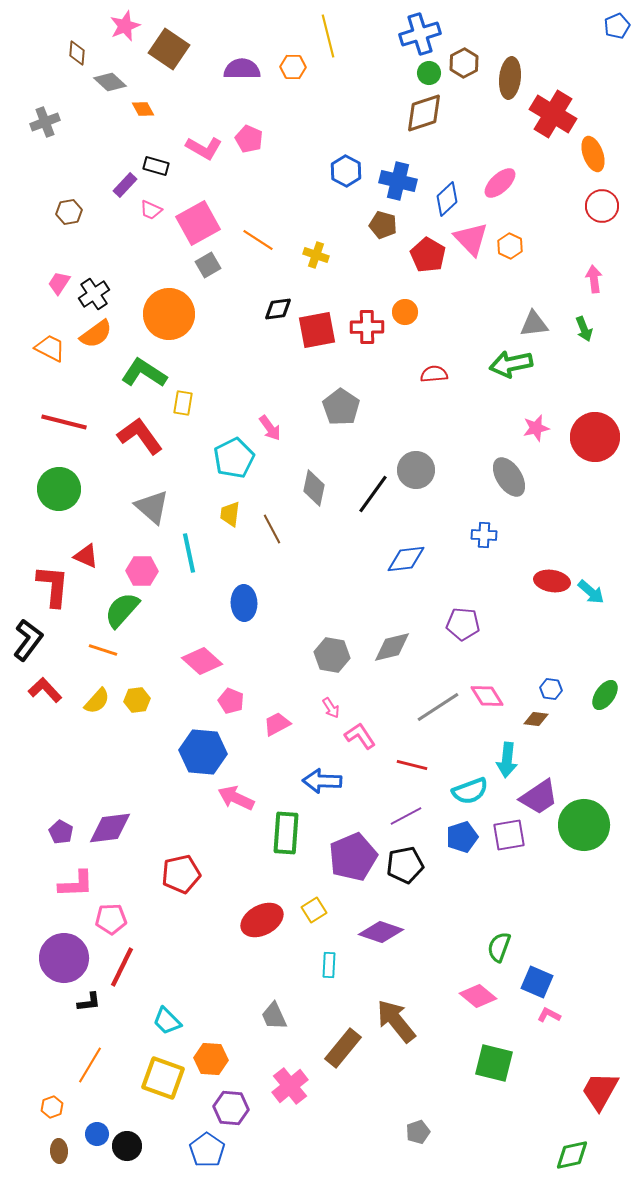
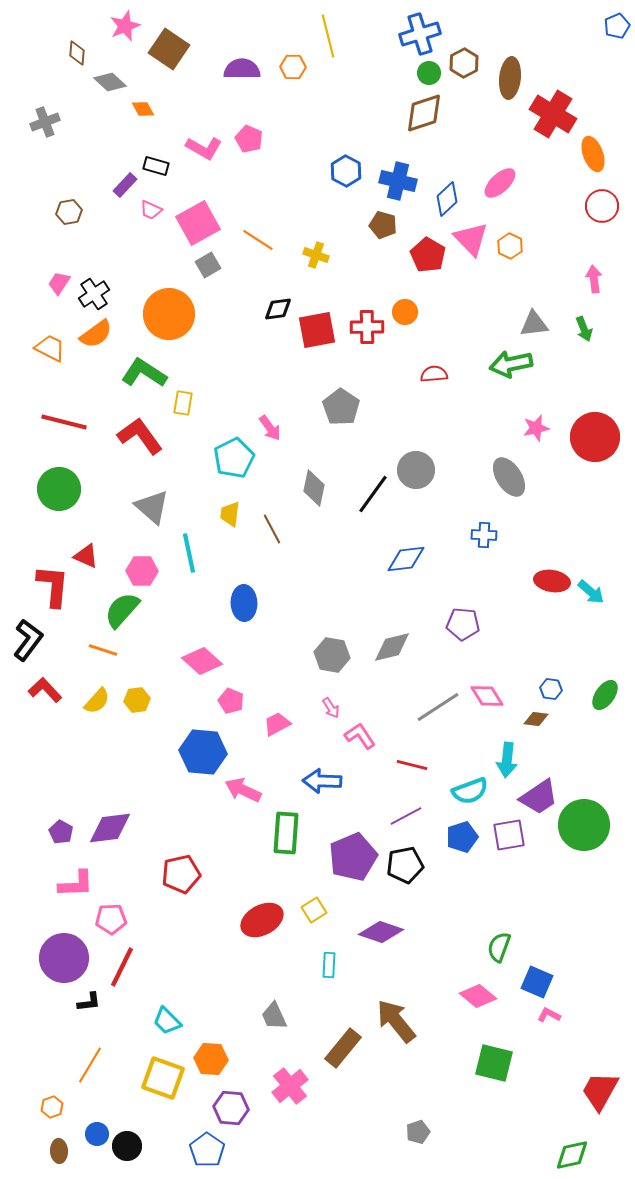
pink arrow at (236, 798): moved 7 px right, 8 px up
